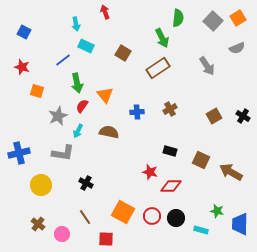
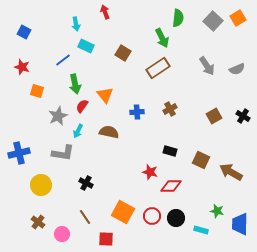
gray semicircle at (237, 48): moved 21 px down
green arrow at (77, 83): moved 2 px left, 1 px down
brown cross at (38, 224): moved 2 px up
